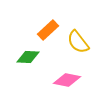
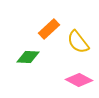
orange rectangle: moved 1 px right, 1 px up
pink diamond: moved 12 px right; rotated 16 degrees clockwise
